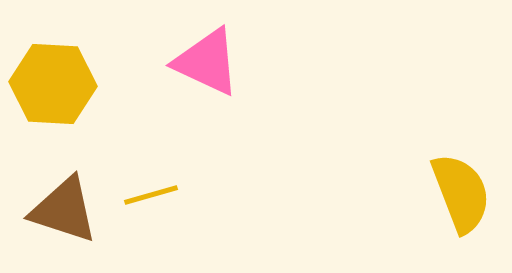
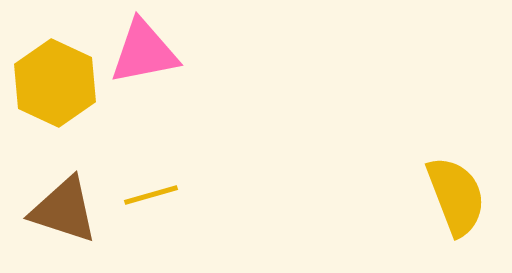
pink triangle: moved 63 px left, 10 px up; rotated 36 degrees counterclockwise
yellow hexagon: moved 2 px right, 1 px up; rotated 22 degrees clockwise
yellow semicircle: moved 5 px left, 3 px down
